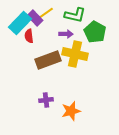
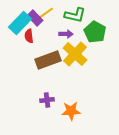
yellow cross: rotated 30 degrees clockwise
purple cross: moved 1 px right
orange star: rotated 12 degrees clockwise
